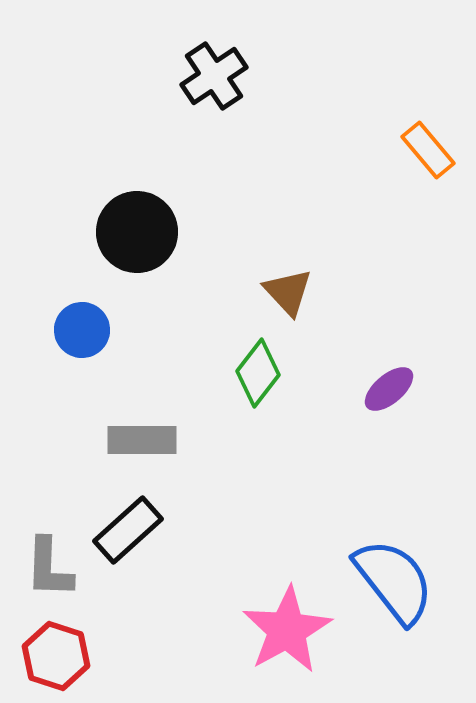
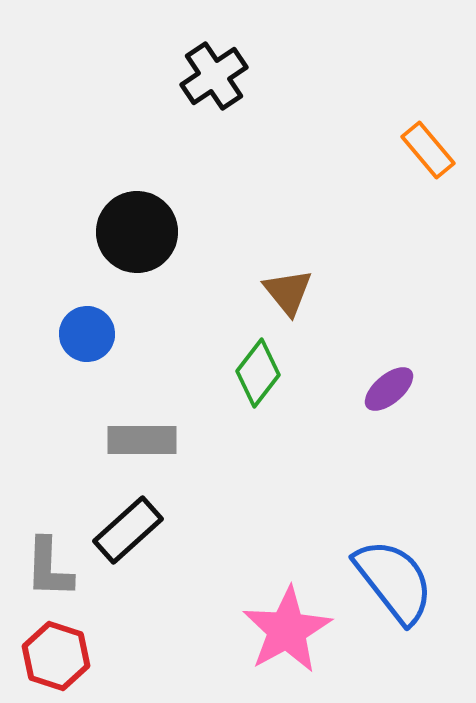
brown triangle: rotated 4 degrees clockwise
blue circle: moved 5 px right, 4 px down
